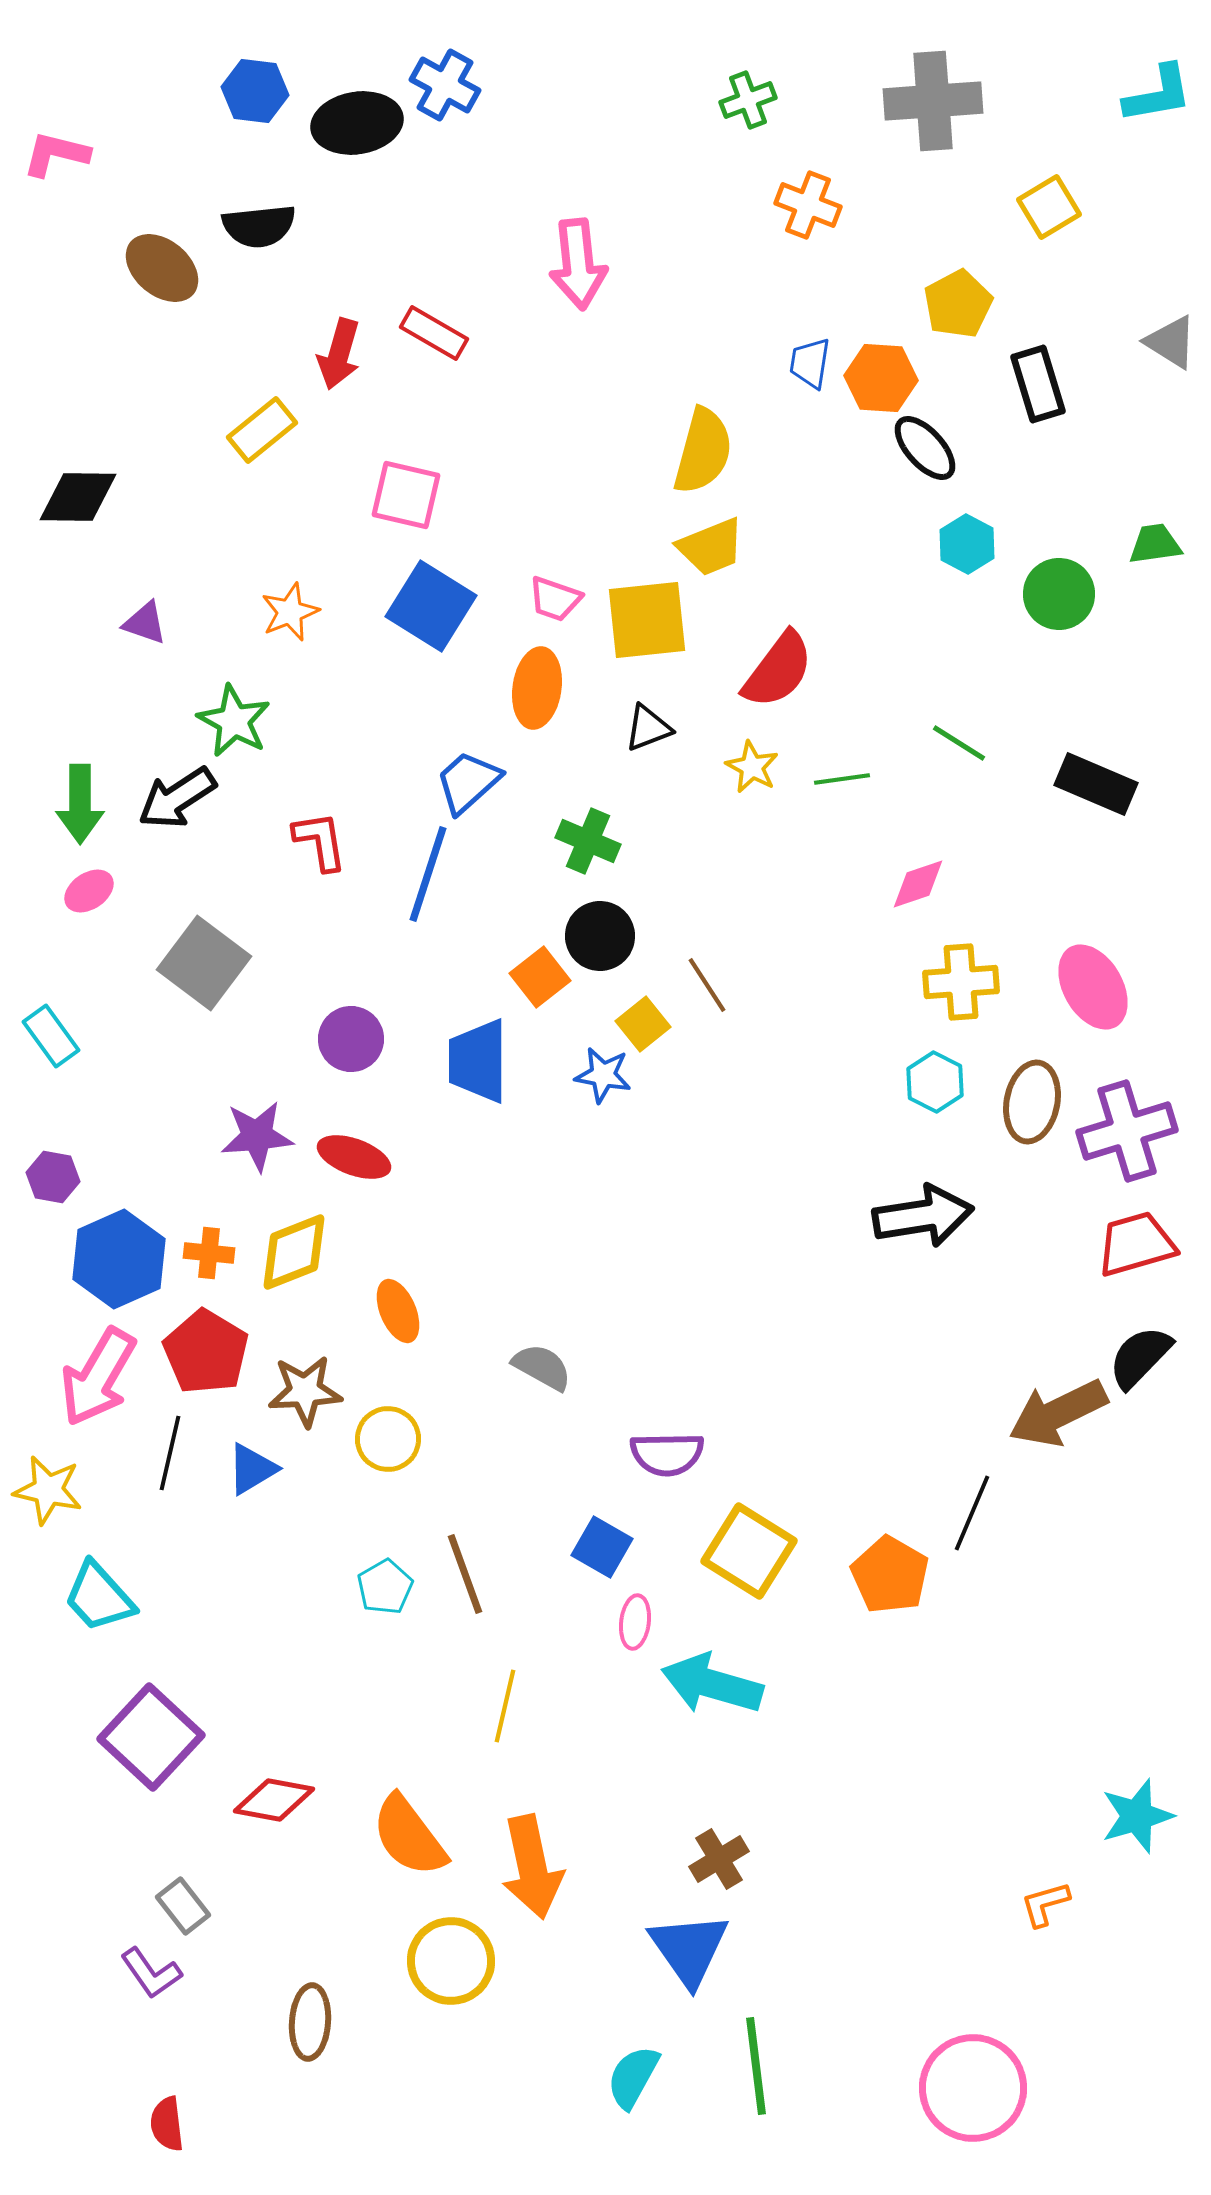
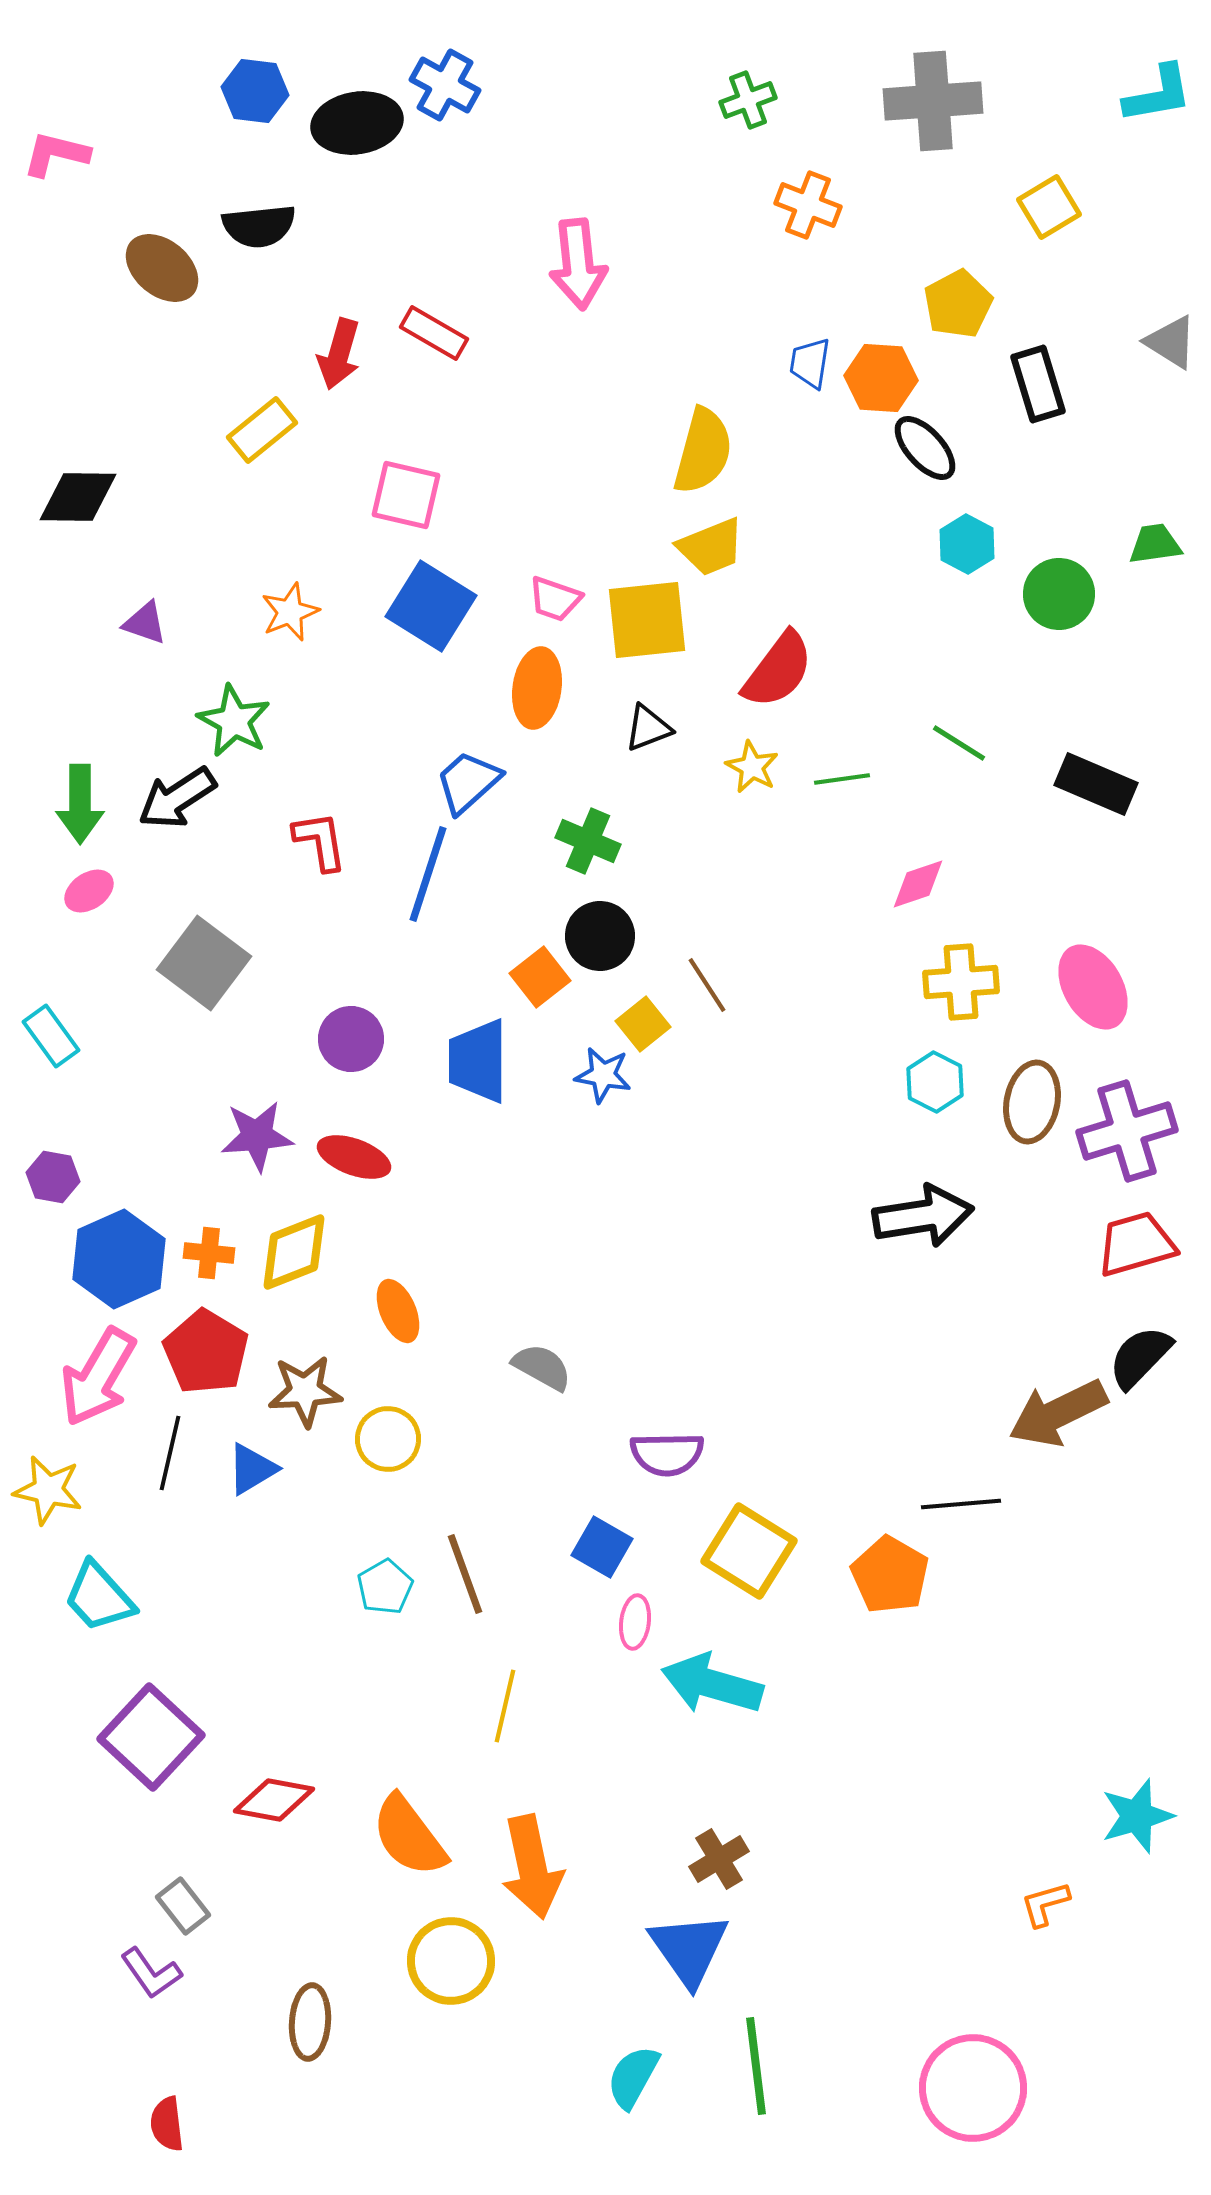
black line at (972, 1513): moved 11 px left, 9 px up; rotated 62 degrees clockwise
